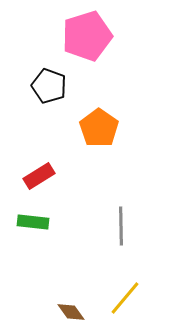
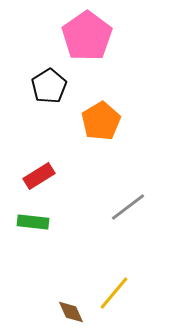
pink pentagon: rotated 18 degrees counterclockwise
black pentagon: rotated 20 degrees clockwise
orange pentagon: moved 2 px right, 7 px up; rotated 6 degrees clockwise
gray line: moved 7 px right, 19 px up; rotated 54 degrees clockwise
yellow line: moved 11 px left, 5 px up
brown diamond: rotated 12 degrees clockwise
